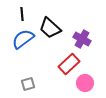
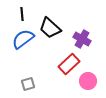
pink circle: moved 3 px right, 2 px up
